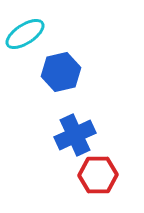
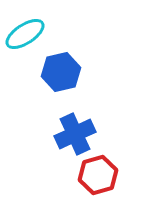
blue cross: moved 1 px up
red hexagon: rotated 15 degrees counterclockwise
